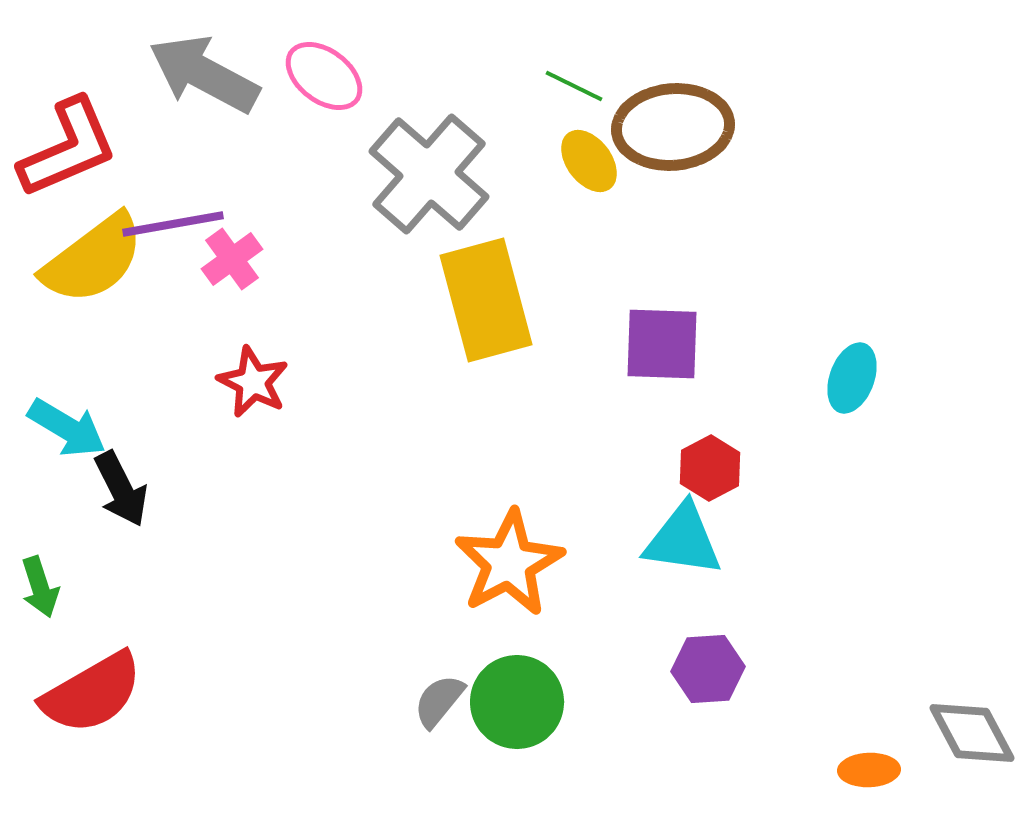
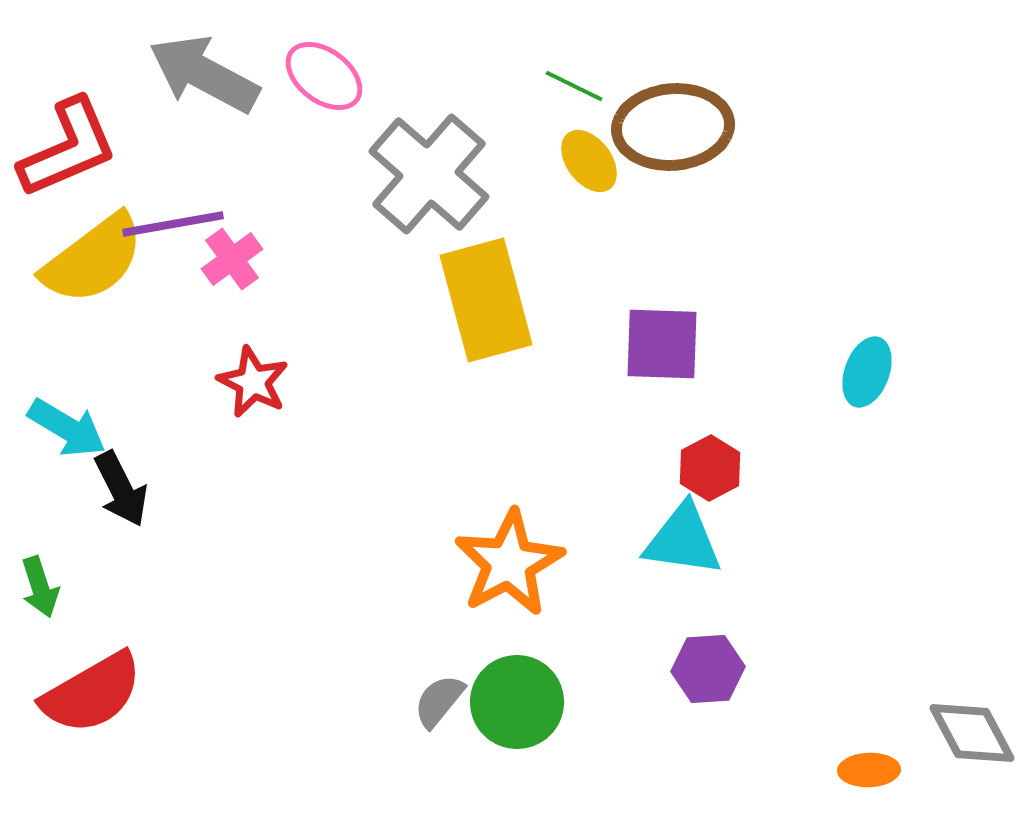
cyan ellipse: moved 15 px right, 6 px up
